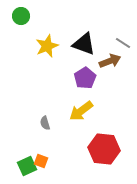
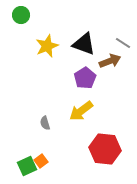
green circle: moved 1 px up
red hexagon: moved 1 px right
orange square: rotated 32 degrees clockwise
